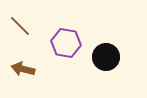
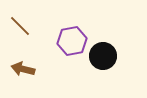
purple hexagon: moved 6 px right, 2 px up; rotated 20 degrees counterclockwise
black circle: moved 3 px left, 1 px up
